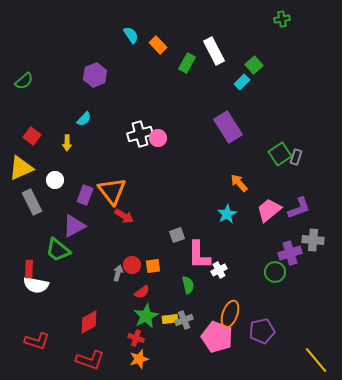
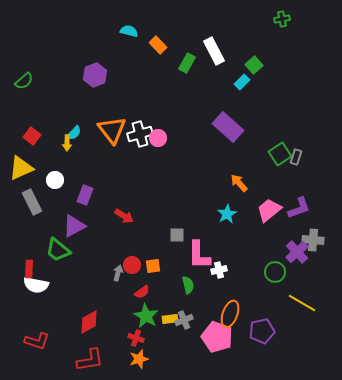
cyan semicircle at (131, 35): moved 2 px left, 4 px up; rotated 42 degrees counterclockwise
cyan semicircle at (84, 119): moved 10 px left, 14 px down
purple rectangle at (228, 127): rotated 16 degrees counterclockwise
orange triangle at (112, 191): moved 61 px up
gray square at (177, 235): rotated 21 degrees clockwise
purple cross at (290, 253): moved 7 px right, 1 px up; rotated 25 degrees counterclockwise
white cross at (219, 270): rotated 14 degrees clockwise
green star at (146, 316): rotated 15 degrees counterclockwise
red L-shape at (90, 360): rotated 28 degrees counterclockwise
yellow line at (316, 360): moved 14 px left, 57 px up; rotated 20 degrees counterclockwise
